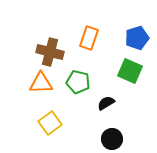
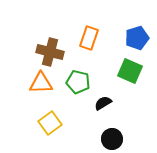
black semicircle: moved 3 px left
